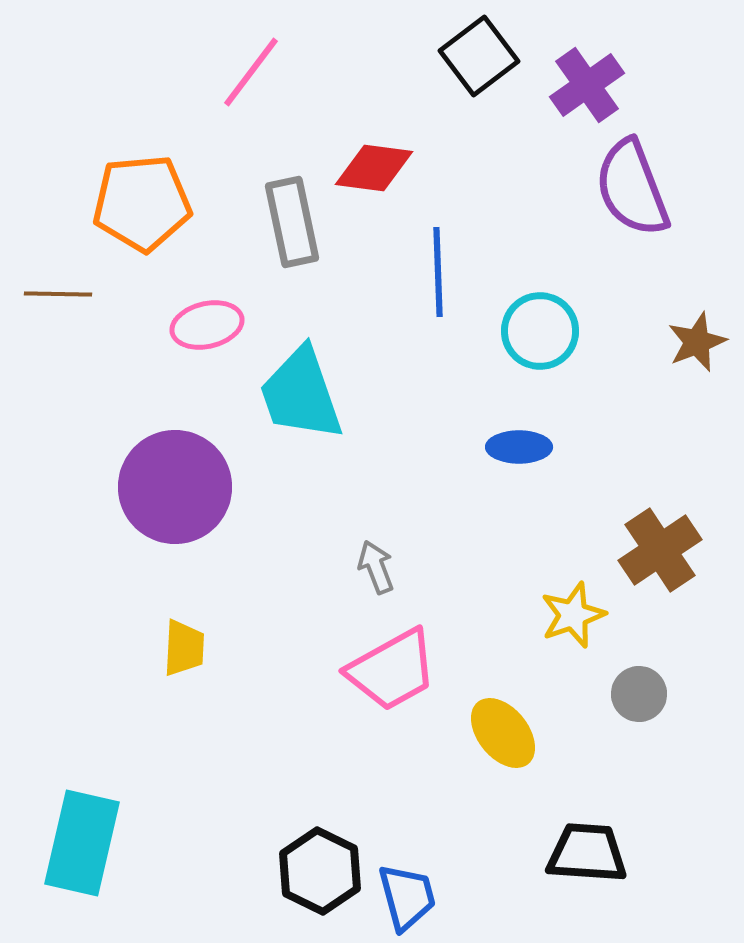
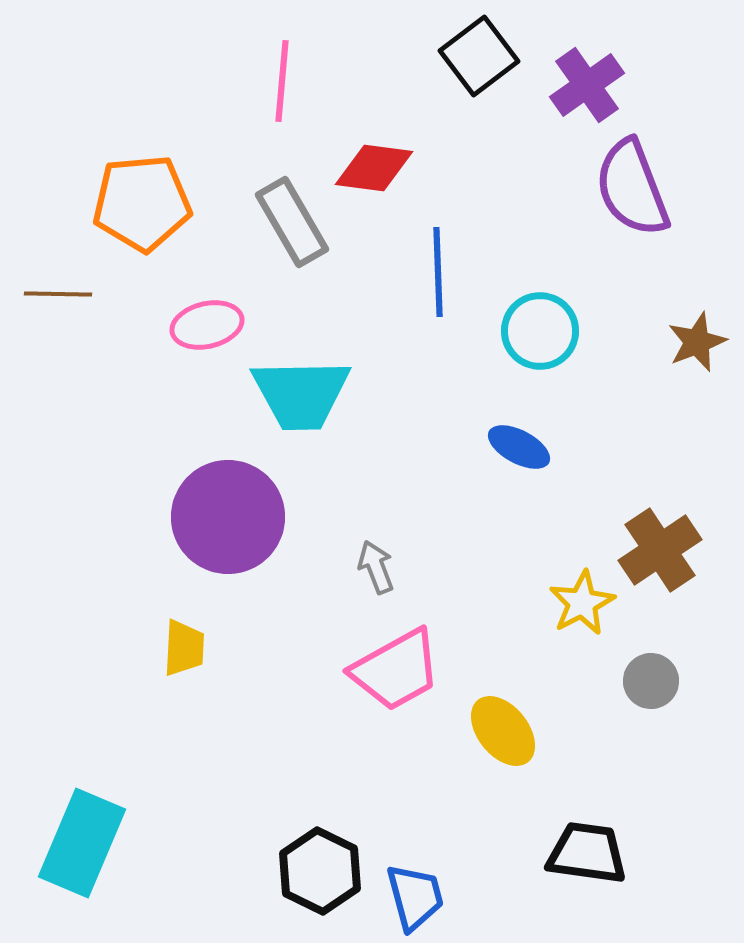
pink line: moved 31 px right, 9 px down; rotated 32 degrees counterclockwise
gray rectangle: rotated 18 degrees counterclockwise
cyan trapezoid: rotated 72 degrees counterclockwise
blue ellipse: rotated 28 degrees clockwise
purple circle: moved 53 px right, 30 px down
yellow star: moved 9 px right, 12 px up; rotated 8 degrees counterclockwise
pink trapezoid: moved 4 px right
gray circle: moved 12 px right, 13 px up
yellow ellipse: moved 2 px up
cyan rectangle: rotated 10 degrees clockwise
black trapezoid: rotated 4 degrees clockwise
blue trapezoid: moved 8 px right
